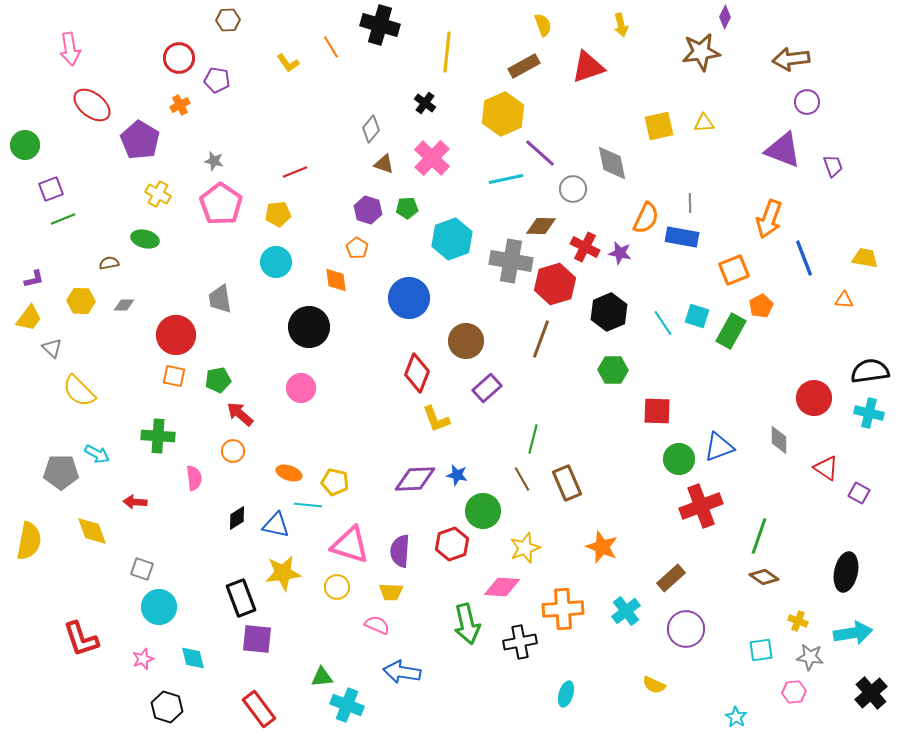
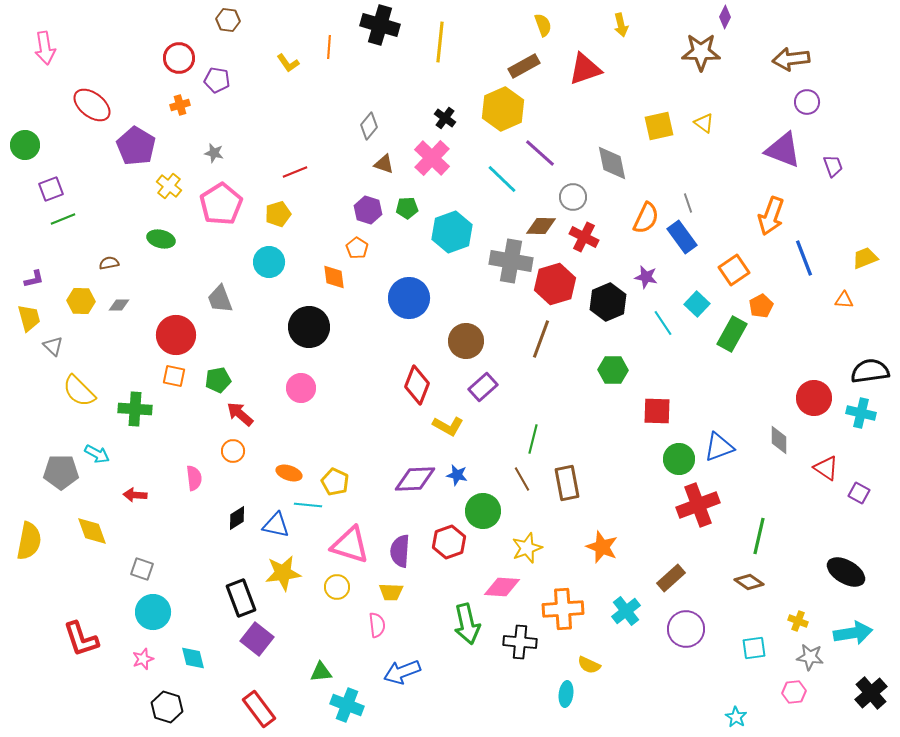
brown hexagon at (228, 20): rotated 10 degrees clockwise
orange line at (331, 47): moved 2 px left; rotated 35 degrees clockwise
pink arrow at (70, 49): moved 25 px left, 1 px up
yellow line at (447, 52): moved 7 px left, 10 px up
brown star at (701, 52): rotated 9 degrees clockwise
red triangle at (588, 67): moved 3 px left, 2 px down
black cross at (425, 103): moved 20 px right, 15 px down
orange cross at (180, 105): rotated 12 degrees clockwise
yellow hexagon at (503, 114): moved 5 px up
yellow triangle at (704, 123): rotated 40 degrees clockwise
gray diamond at (371, 129): moved 2 px left, 3 px up
purple pentagon at (140, 140): moved 4 px left, 6 px down
gray star at (214, 161): moved 8 px up
cyan line at (506, 179): moved 4 px left; rotated 56 degrees clockwise
gray circle at (573, 189): moved 8 px down
yellow cross at (158, 194): moved 11 px right, 8 px up; rotated 10 degrees clockwise
gray line at (690, 203): moved 2 px left; rotated 18 degrees counterclockwise
pink pentagon at (221, 204): rotated 6 degrees clockwise
yellow pentagon at (278, 214): rotated 10 degrees counterclockwise
orange arrow at (769, 219): moved 2 px right, 3 px up
blue rectangle at (682, 237): rotated 44 degrees clockwise
green ellipse at (145, 239): moved 16 px right
cyan hexagon at (452, 239): moved 7 px up
red cross at (585, 247): moved 1 px left, 10 px up
purple star at (620, 253): moved 26 px right, 24 px down
yellow trapezoid at (865, 258): rotated 32 degrees counterclockwise
cyan circle at (276, 262): moved 7 px left
orange square at (734, 270): rotated 12 degrees counterclockwise
orange diamond at (336, 280): moved 2 px left, 3 px up
gray trapezoid at (220, 299): rotated 12 degrees counterclockwise
gray diamond at (124, 305): moved 5 px left
black hexagon at (609, 312): moved 1 px left, 10 px up
cyan square at (697, 316): moved 12 px up; rotated 25 degrees clockwise
yellow trapezoid at (29, 318): rotated 52 degrees counterclockwise
green rectangle at (731, 331): moved 1 px right, 3 px down
gray triangle at (52, 348): moved 1 px right, 2 px up
red diamond at (417, 373): moved 12 px down
purple rectangle at (487, 388): moved 4 px left, 1 px up
cyan cross at (869, 413): moved 8 px left
yellow L-shape at (436, 419): moved 12 px right, 7 px down; rotated 40 degrees counterclockwise
green cross at (158, 436): moved 23 px left, 27 px up
yellow pentagon at (335, 482): rotated 12 degrees clockwise
brown rectangle at (567, 483): rotated 12 degrees clockwise
red arrow at (135, 502): moved 7 px up
red cross at (701, 506): moved 3 px left, 1 px up
green line at (759, 536): rotated 6 degrees counterclockwise
red hexagon at (452, 544): moved 3 px left, 2 px up
yellow star at (525, 548): moved 2 px right
black ellipse at (846, 572): rotated 72 degrees counterclockwise
brown diamond at (764, 577): moved 15 px left, 5 px down
cyan circle at (159, 607): moved 6 px left, 5 px down
pink semicircle at (377, 625): rotated 60 degrees clockwise
purple square at (257, 639): rotated 32 degrees clockwise
black cross at (520, 642): rotated 16 degrees clockwise
cyan square at (761, 650): moved 7 px left, 2 px up
blue arrow at (402, 672): rotated 30 degrees counterclockwise
green triangle at (322, 677): moved 1 px left, 5 px up
yellow semicircle at (654, 685): moved 65 px left, 20 px up
cyan ellipse at (566, 694): rotated 10 degrees counterclockwise
